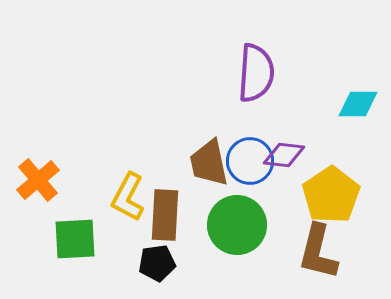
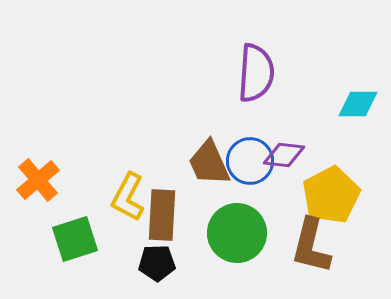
brown trapezoid: rotated 12 degrees counterclockwise
yellow pentagon: rotated 6 degrees clockwise
brown rectangle: moved 3 px left
green circle: moved 8 px down
green square: rotated 15 degrees counterclockwise
brown L-shape: moved 7 px left, 6 px up
black pentagon: rotated 6 degrees clockwise
